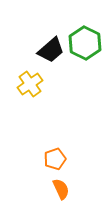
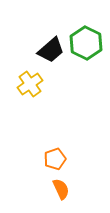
green hexagon: moved 1 px right
